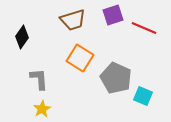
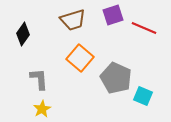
black diamond: moved 1 px right, 3 px up
orange square: rotated 8 degrees clockwise
